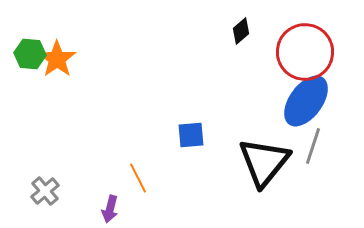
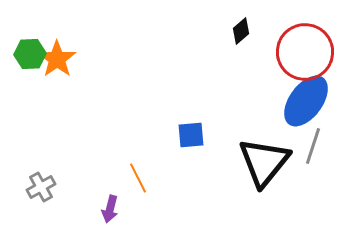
green hexagon: rotated 8 degrees counterclockwise
gray cross: moved 4 px left, 4 px up; rotated 12 degrees clockwise
